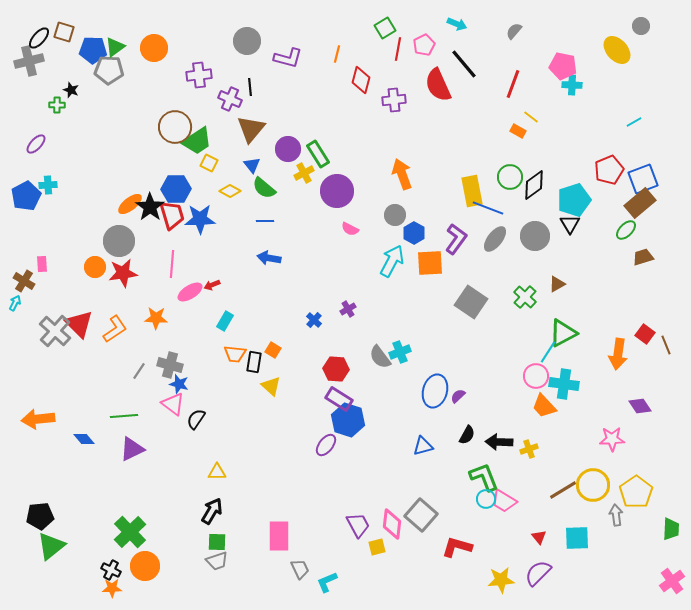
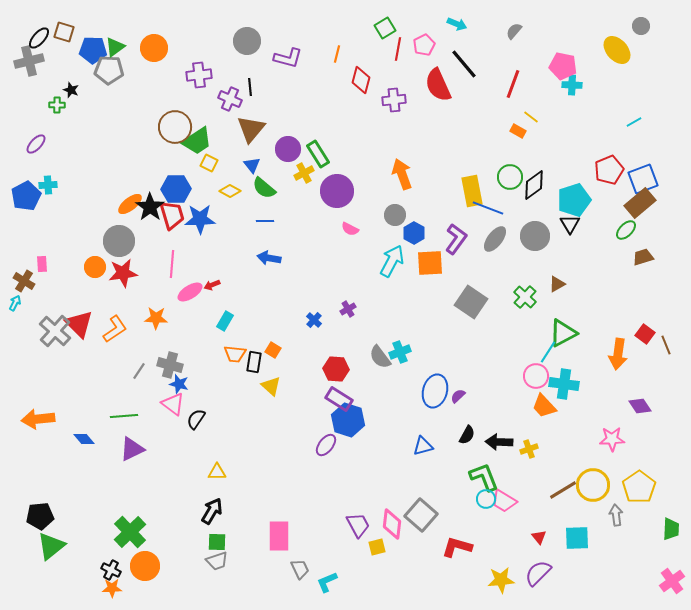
yellow pentagon at (636, 492): moved 3 px right, 5 px up
